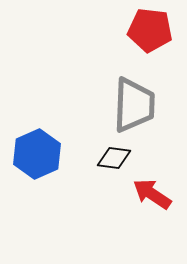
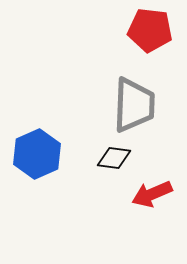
red arrow: rotated 57 degrees counterclockwise
